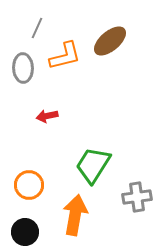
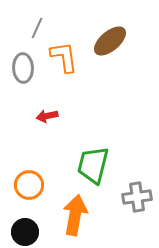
orange L-shape: moved 1 px left, 1 px down; rotated 84 degrees counterclockwise
green trapezoid: rotated 18 degrees counterclockwise
